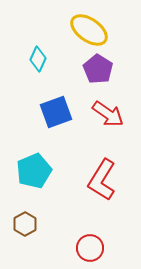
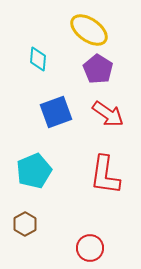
cyan diamond: rotated 20 degrees counterclockwise
red L-shape: moved 3 px right, 5 px up; rotated 24 degrees counterclockwise
